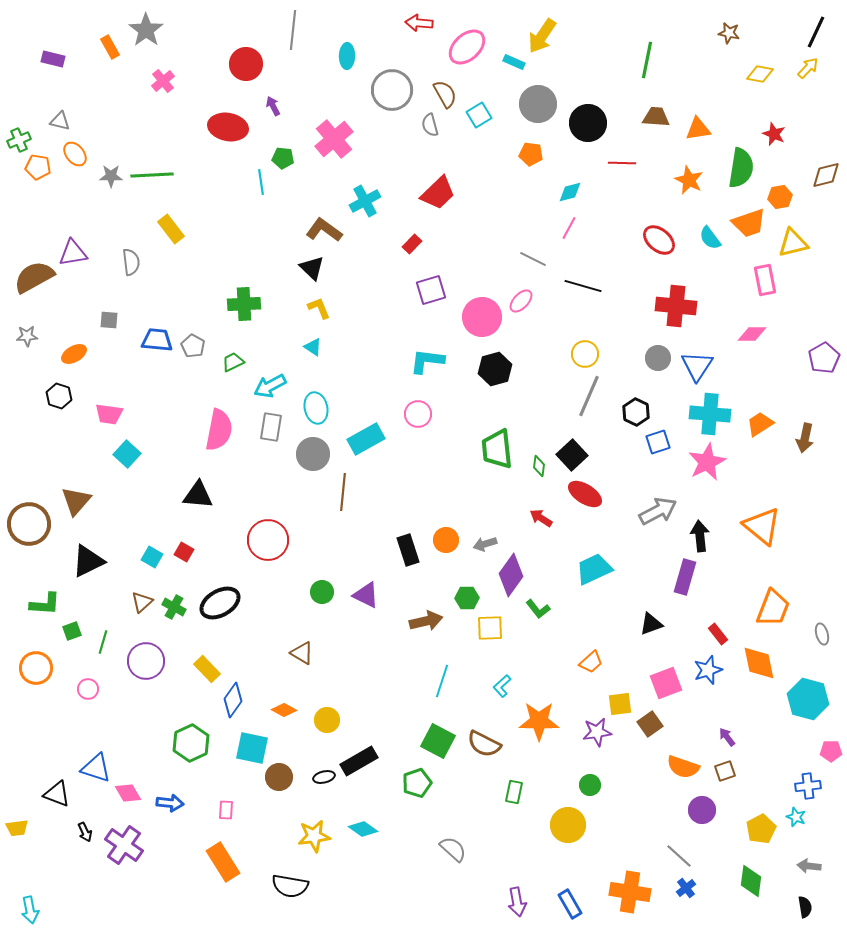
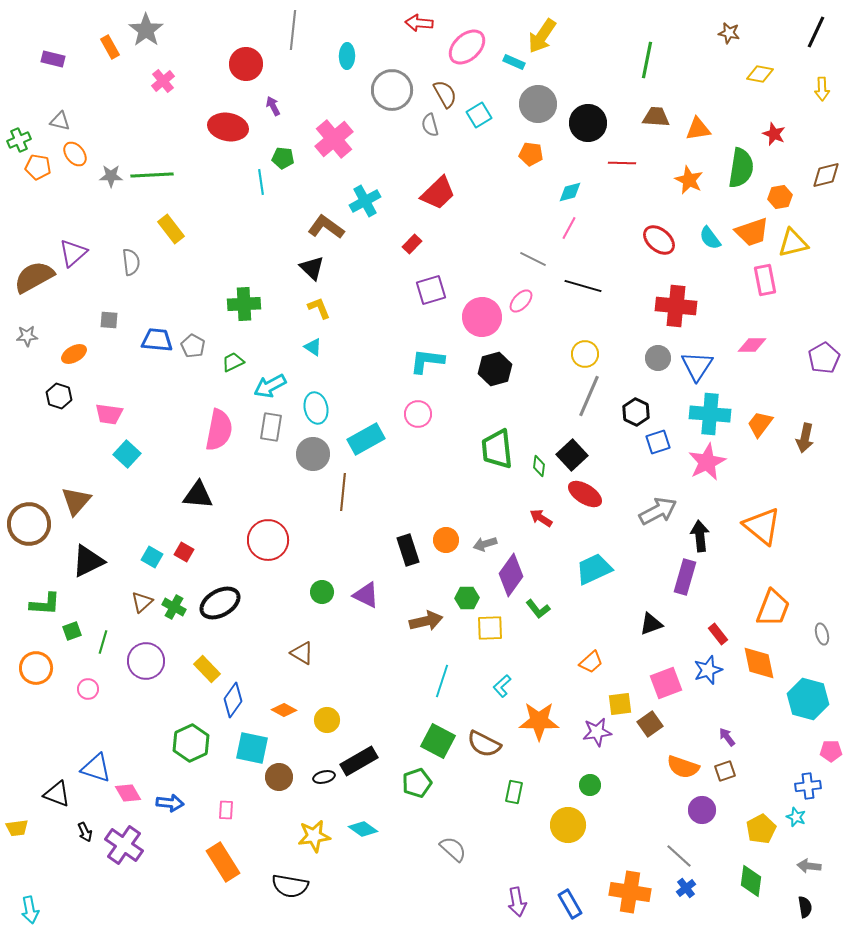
yellow arrow at (808, 68): moved 14 px right, 21 px down; rotated 135 degrees clockwise
orange trapezoid at (749, 223): moved 3 px right, 9 px down
brown L-shape at (324, 230): moved 2 px right, 3 px up
purple triangle at (73, 253): rotated 32 degrees counterclockwise
pink diamond at (752, 334): moved 11 px down
orange trapezoid at (760, 424): rotated 20 degrees counterclockwise
